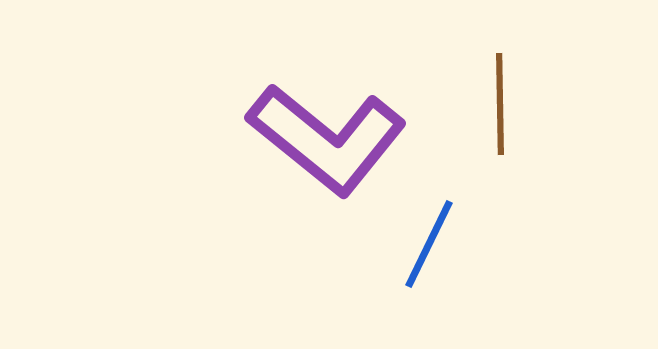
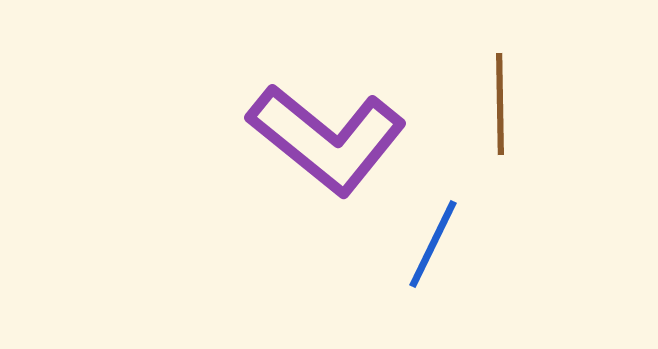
blue line: moved 4 px right
